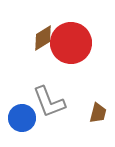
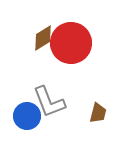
blue circle: moved 5 px right, 2 px up
